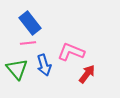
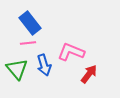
red arrow: moved 2 px right
